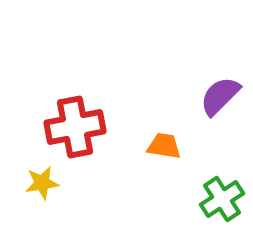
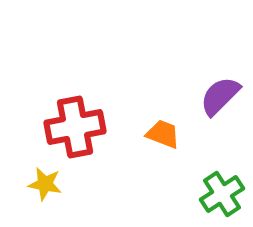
orange trapezoid: moved 1 px left, 12 px up; rotated 12 degrees clockwise
yellow star: moved 3 px right, 1 px down; rotated 20 degrees clockwise
green cross: moved 5 px up
